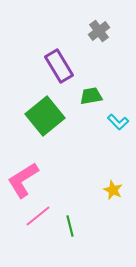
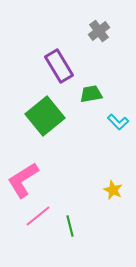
green trapezoid: moved 2 px up
